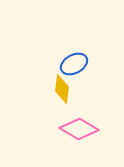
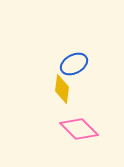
pink diamond: rotated 15 degrees clockwise
